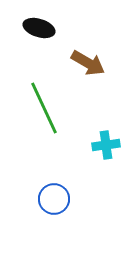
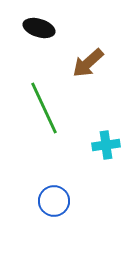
brown arrow: rotated 108 degrees clockwise
blue circle: moved 2 px down
